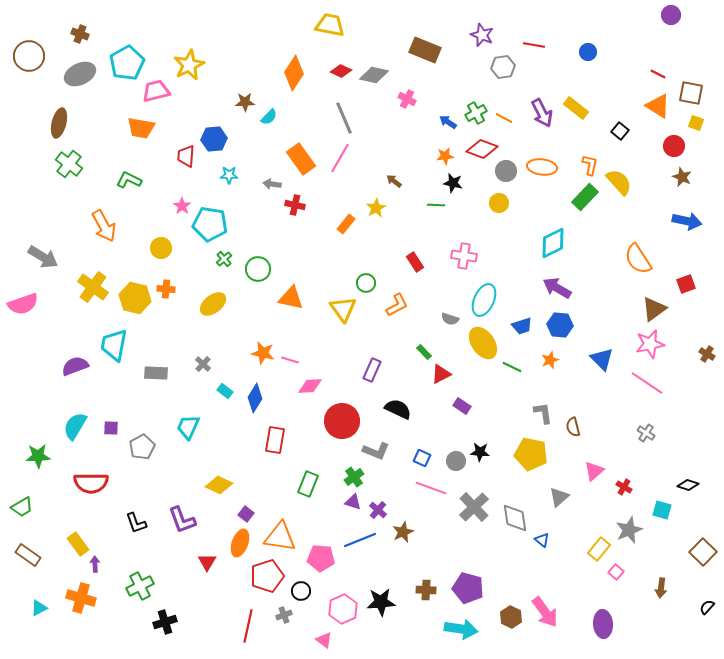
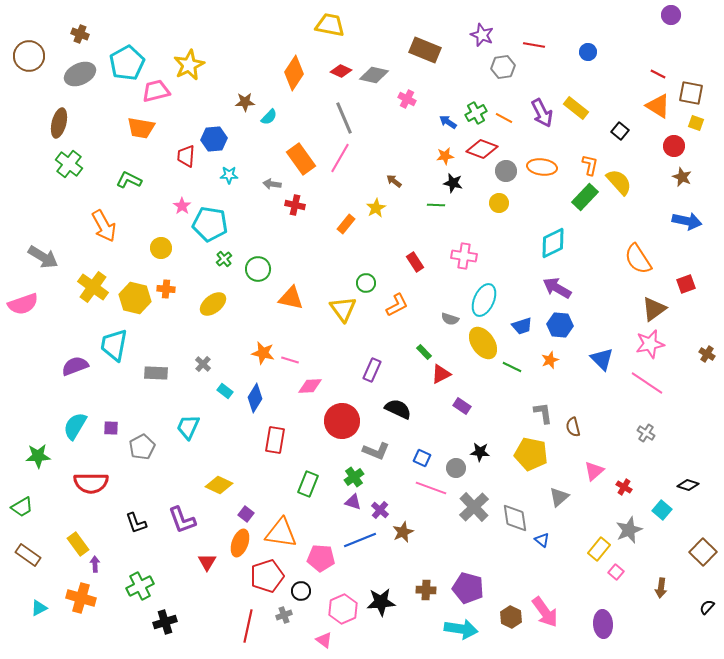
gray circle at (456, 461): moved 7 px down
purple cross at (378, 510): moved 2 px right
cyan square at (662, 510): rotated 24 degrees clockwise
orange triangle at (280, 537): moved 1 px right, 4 px up
